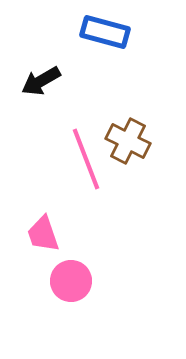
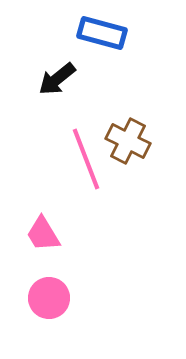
blue rectangle: moved 3 px left, 1 px down
black arrow: moved 16 px right, 2 px up; rotated 9 degrees counterclockwise
pink trapezoid: rotated 12 degrees counterclockwise
pink circle: moved 22 px left, 17 px down
